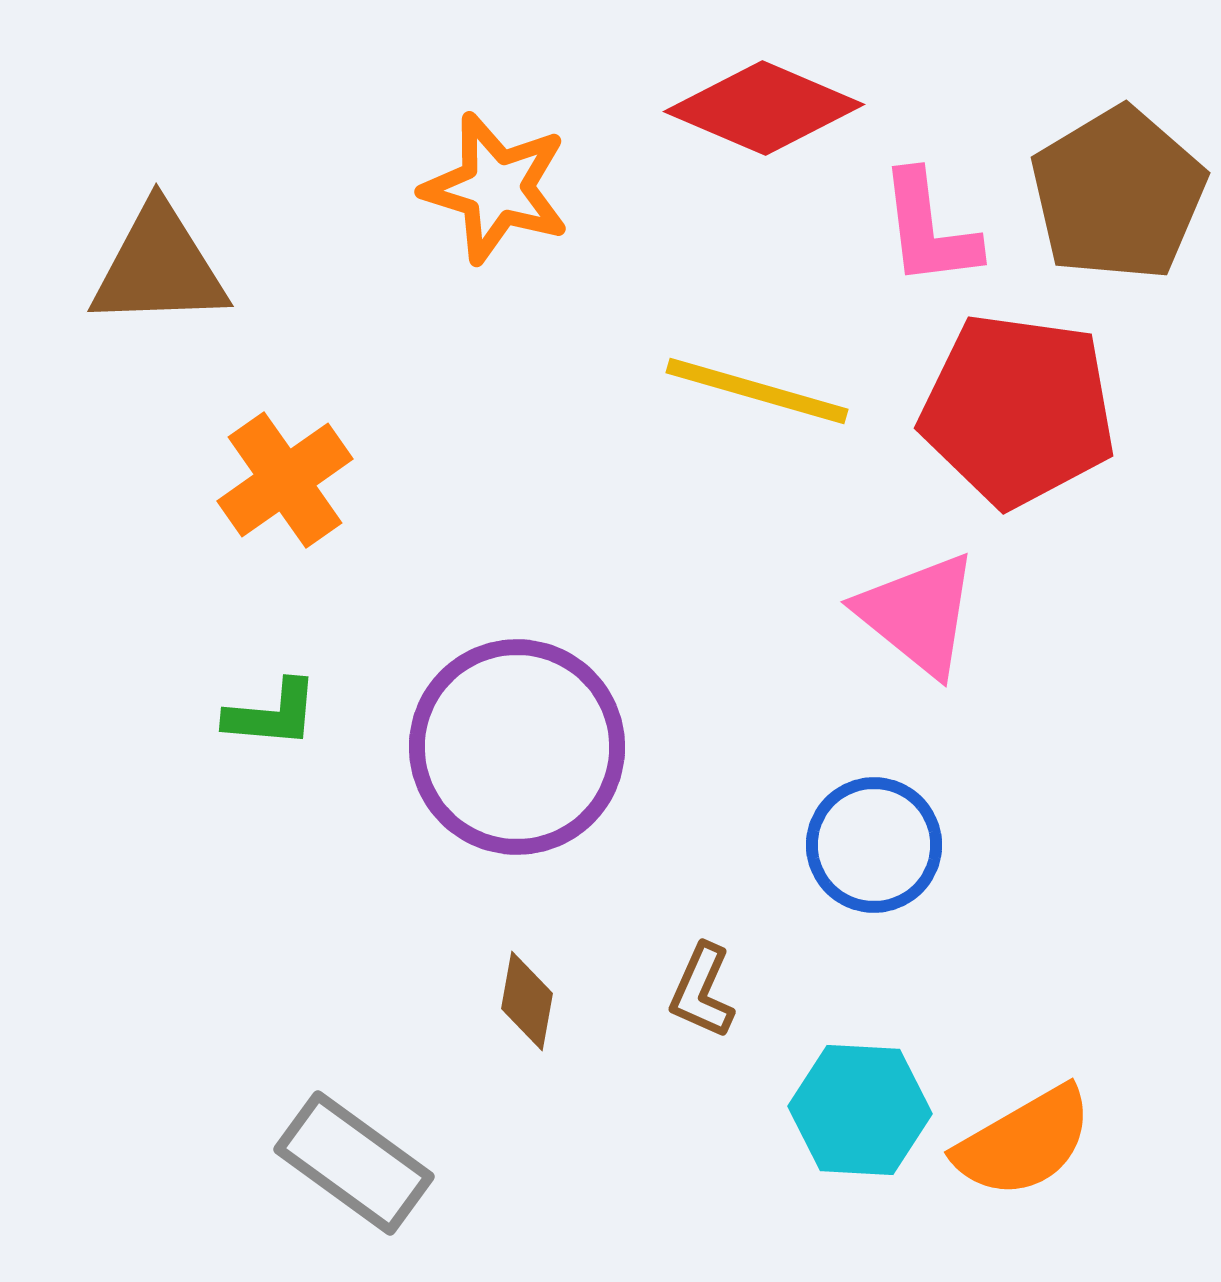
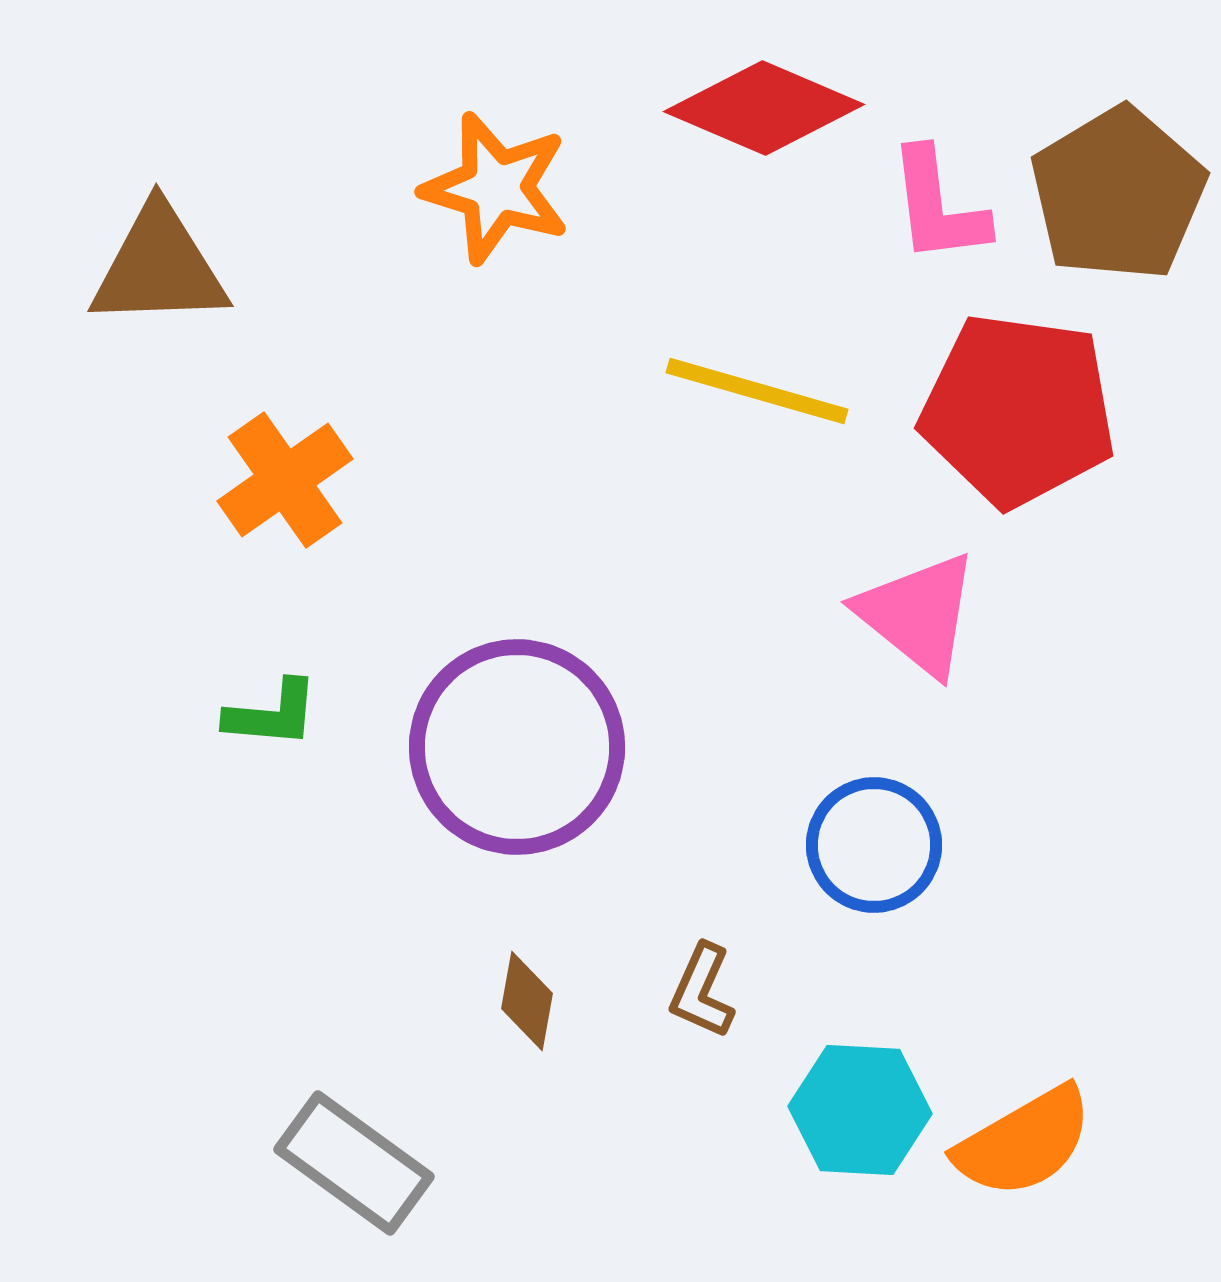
pink L-shape: moved 9 px right, 23 px up
